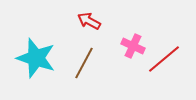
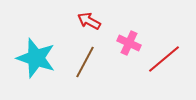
pink cross: moved 4 px left, 3 px up
brown line: moved 1 px right, 1 px up
